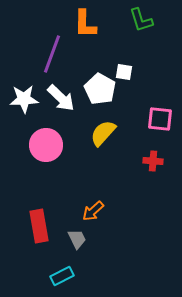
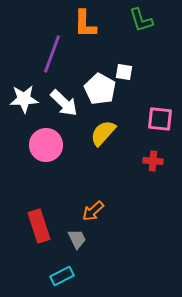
white arrow: moved 3 px right, 5 px down
red rectangle: rotated 8 degrees counterclockwise
